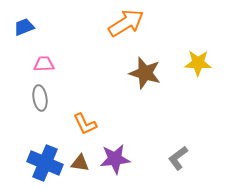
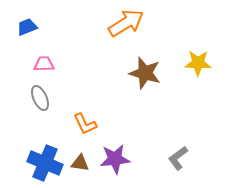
blue trapezoid: moved 3 px right
gray ellipse: rotated 15 degrees counterclockwise
